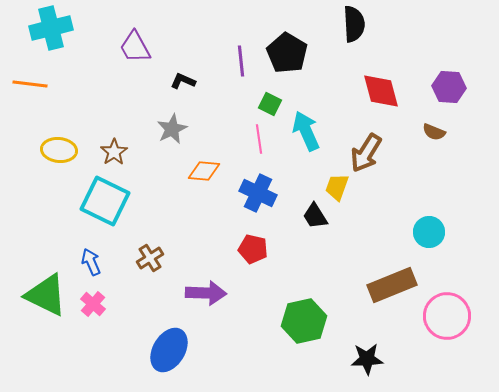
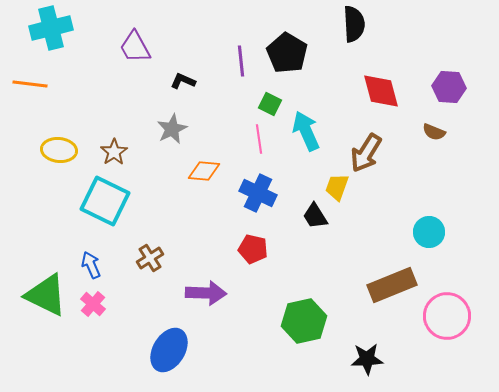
blue arrow: moved 3 px down
